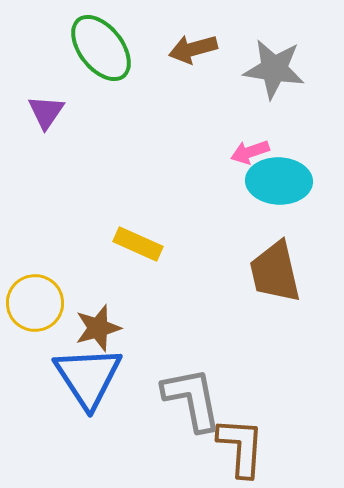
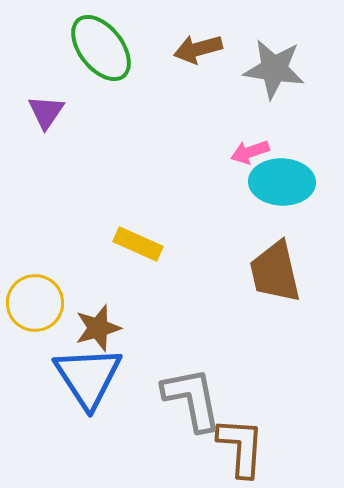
brown arrow: moved 5 px right
cyan ellipse: moved 3 px right, 1 px down
